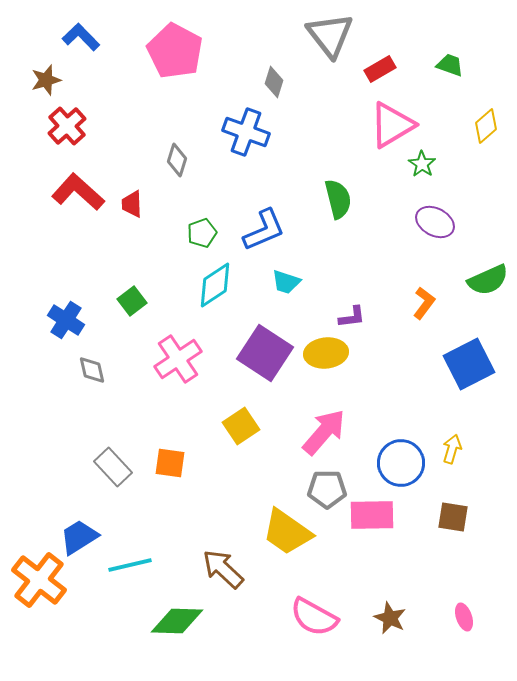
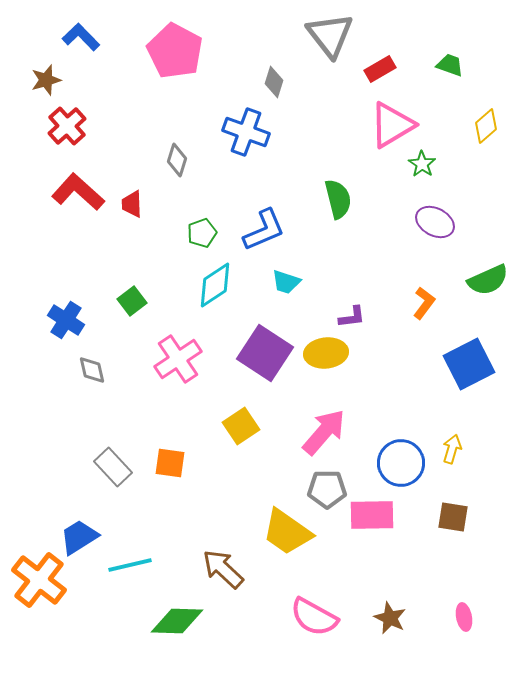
pink ellipse at (464, 617): rotated 8 degrees clockwise
